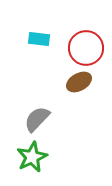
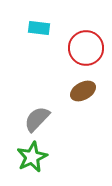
cyan rectangle: moved 11 px up
brown ellipse: moved 4 px right, 9 px down
